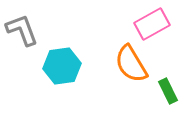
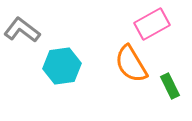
gray L-shape: rotated 33 degrees counterclockwise
green rectangle: moved 2 px right, 5 px up
